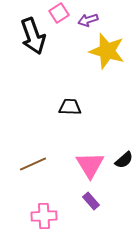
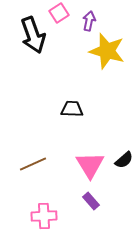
purple arrow: moved 1 px right, 1 px down; rotated 120 degrees clockwise
black arrow: moved 1 px up
black trapezoid: moved 2 px right, 2 px down
